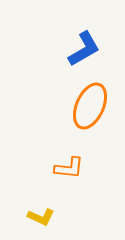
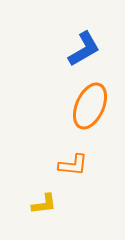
orange L-shape: moved 4 px right, 3 px up
yellow L-shape: moved 3 px right, 13 px up; rotated 32 degrees counterclockwise
